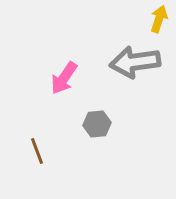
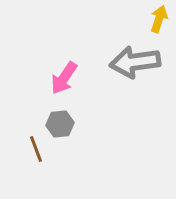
gray hexagon: moved 37 px left
brown line: moved 1 px left, 2 px up
